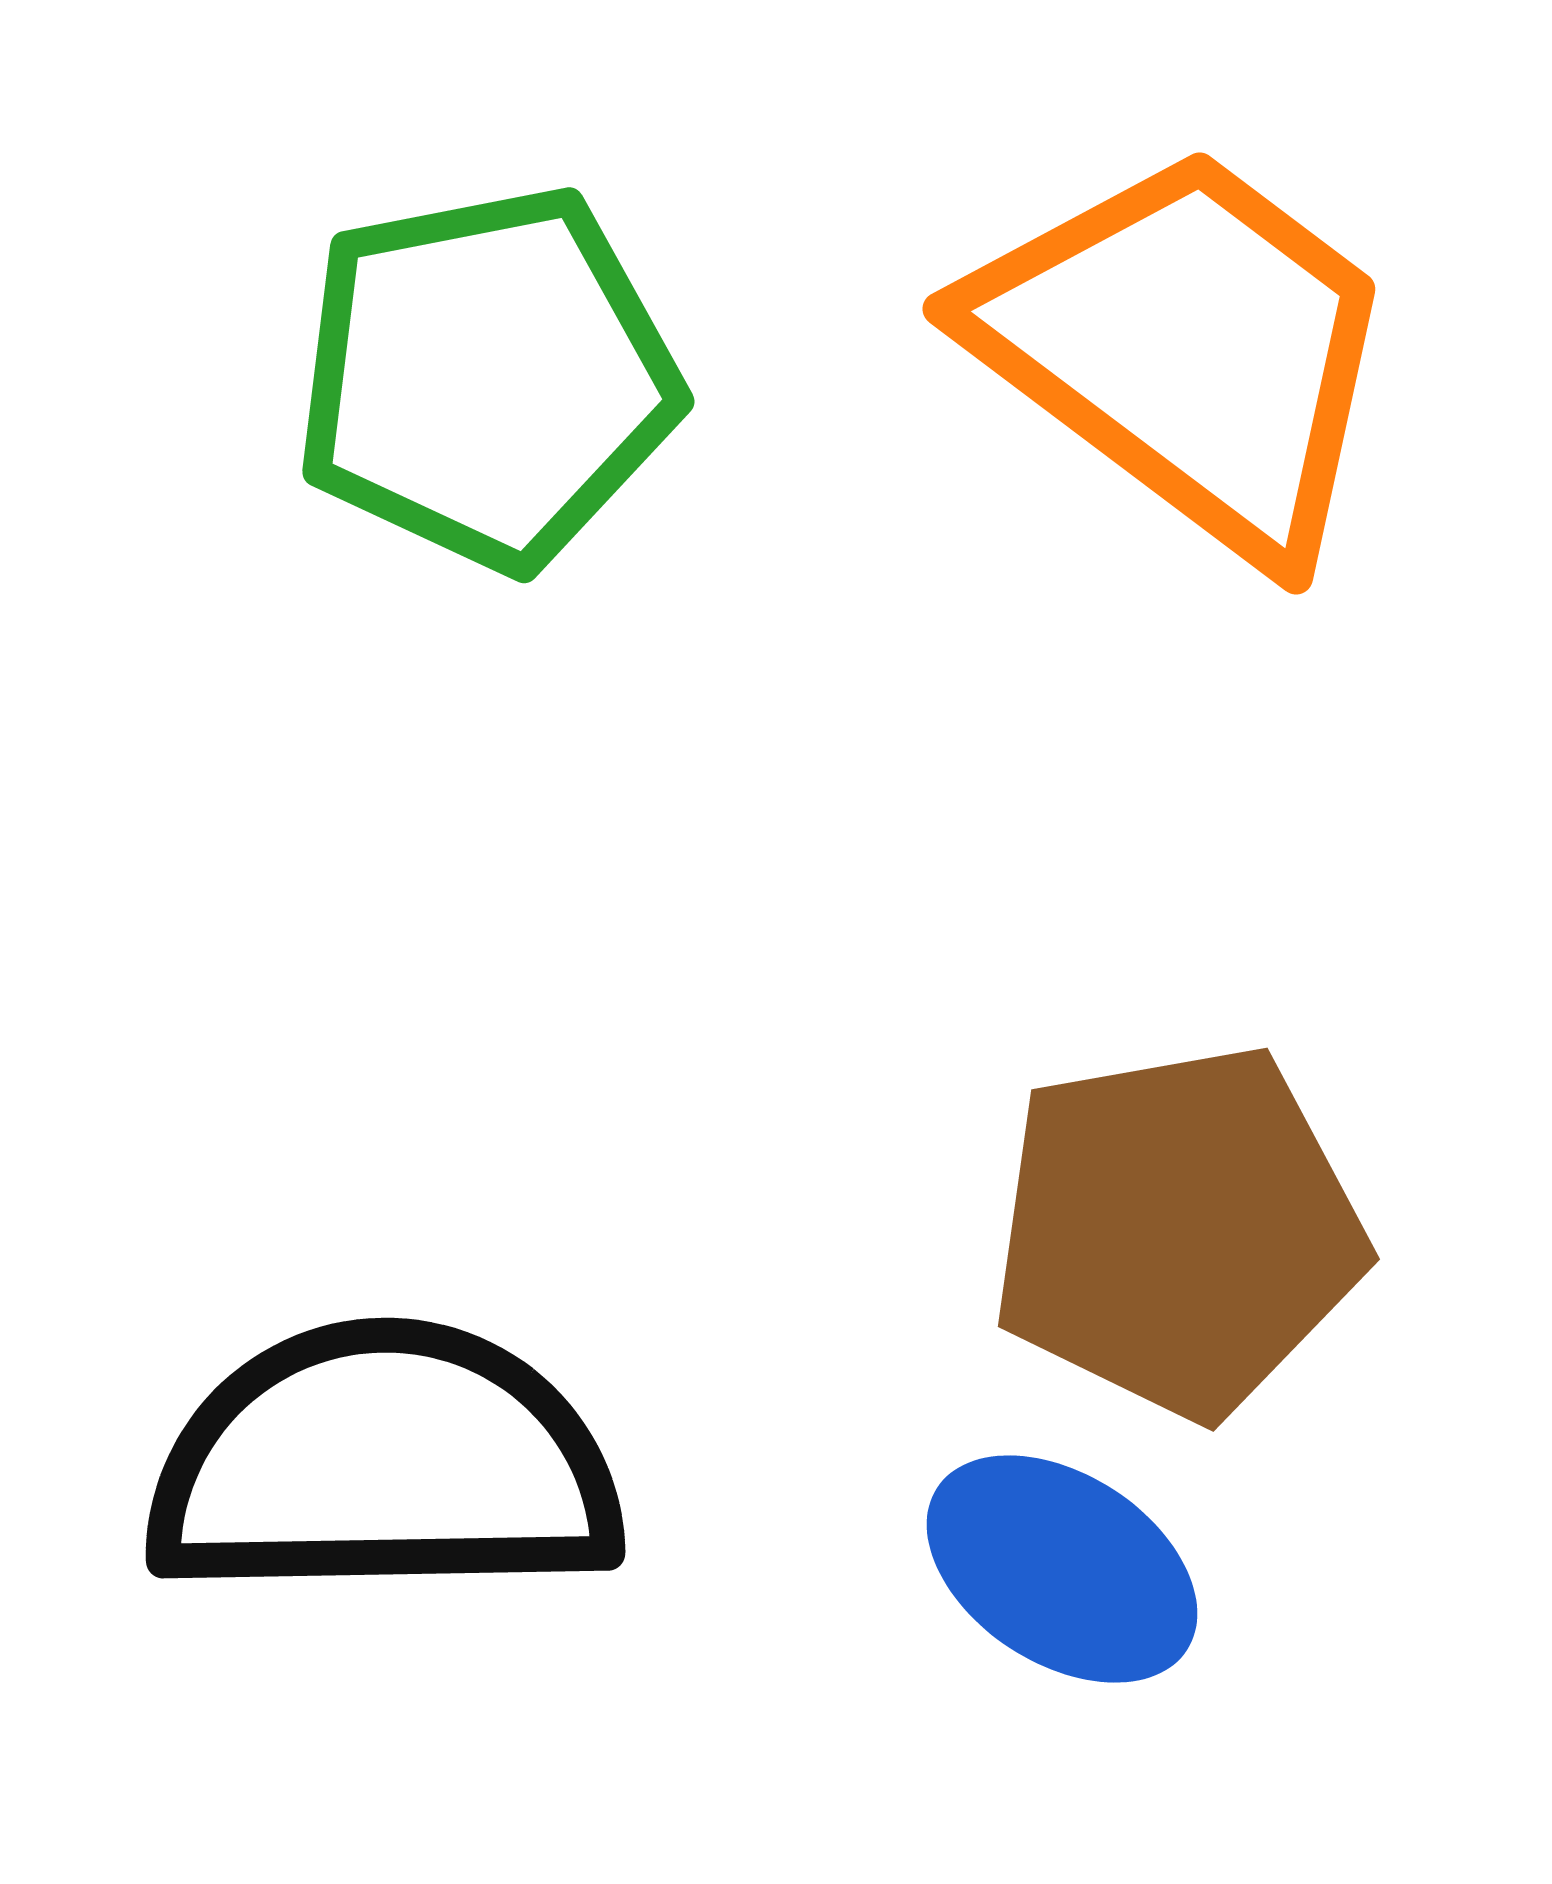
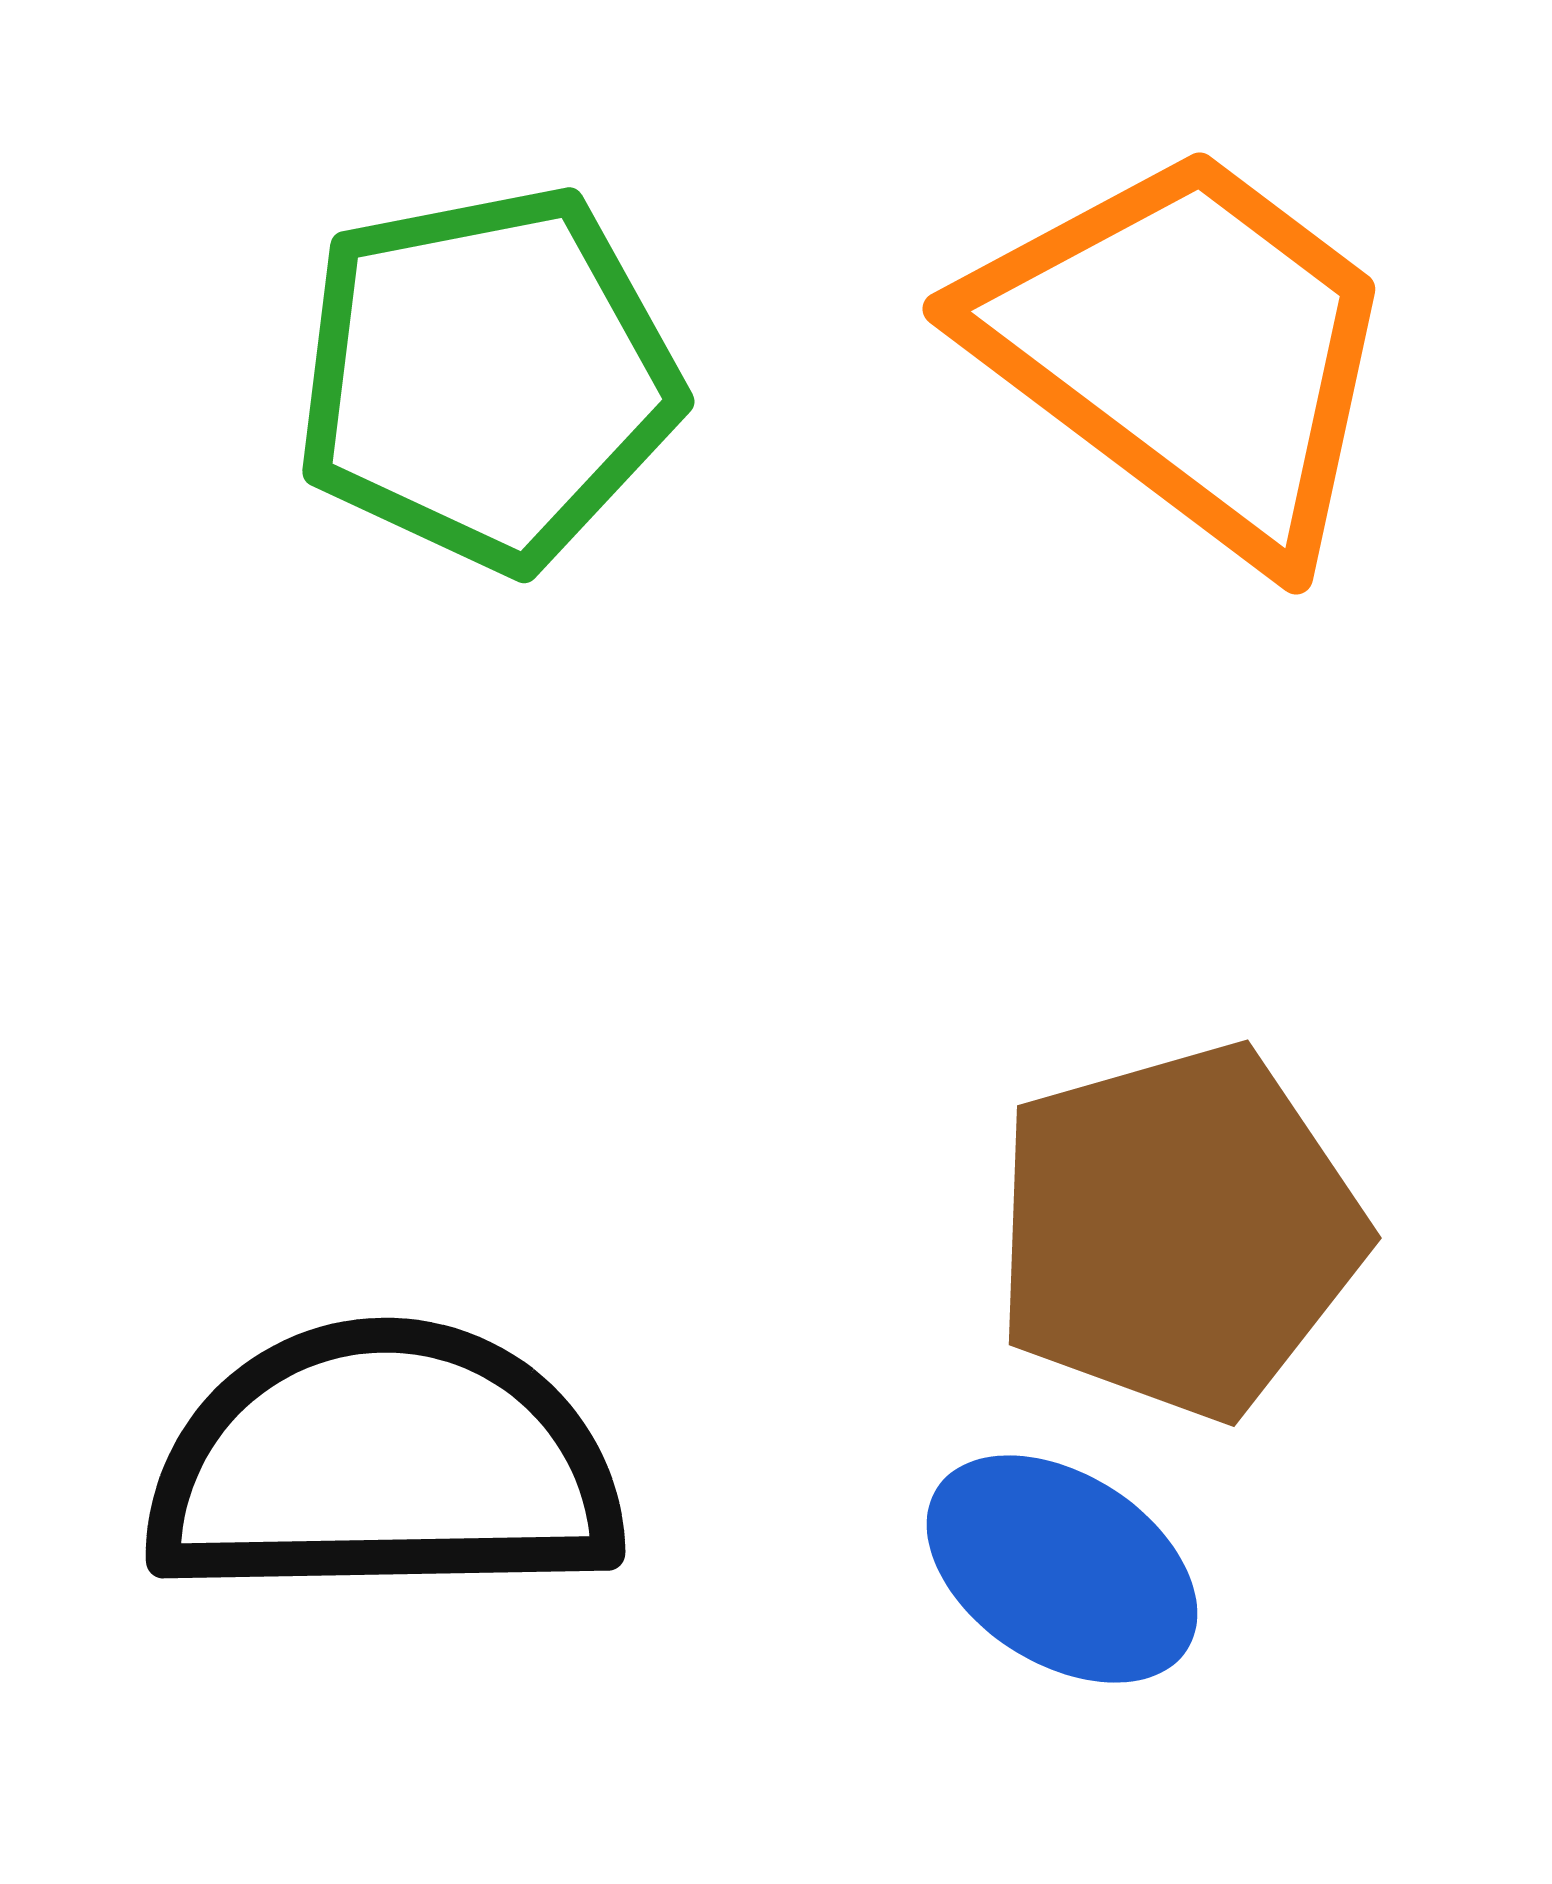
brown pentagon: rotated 6 degrees counterclockwise
